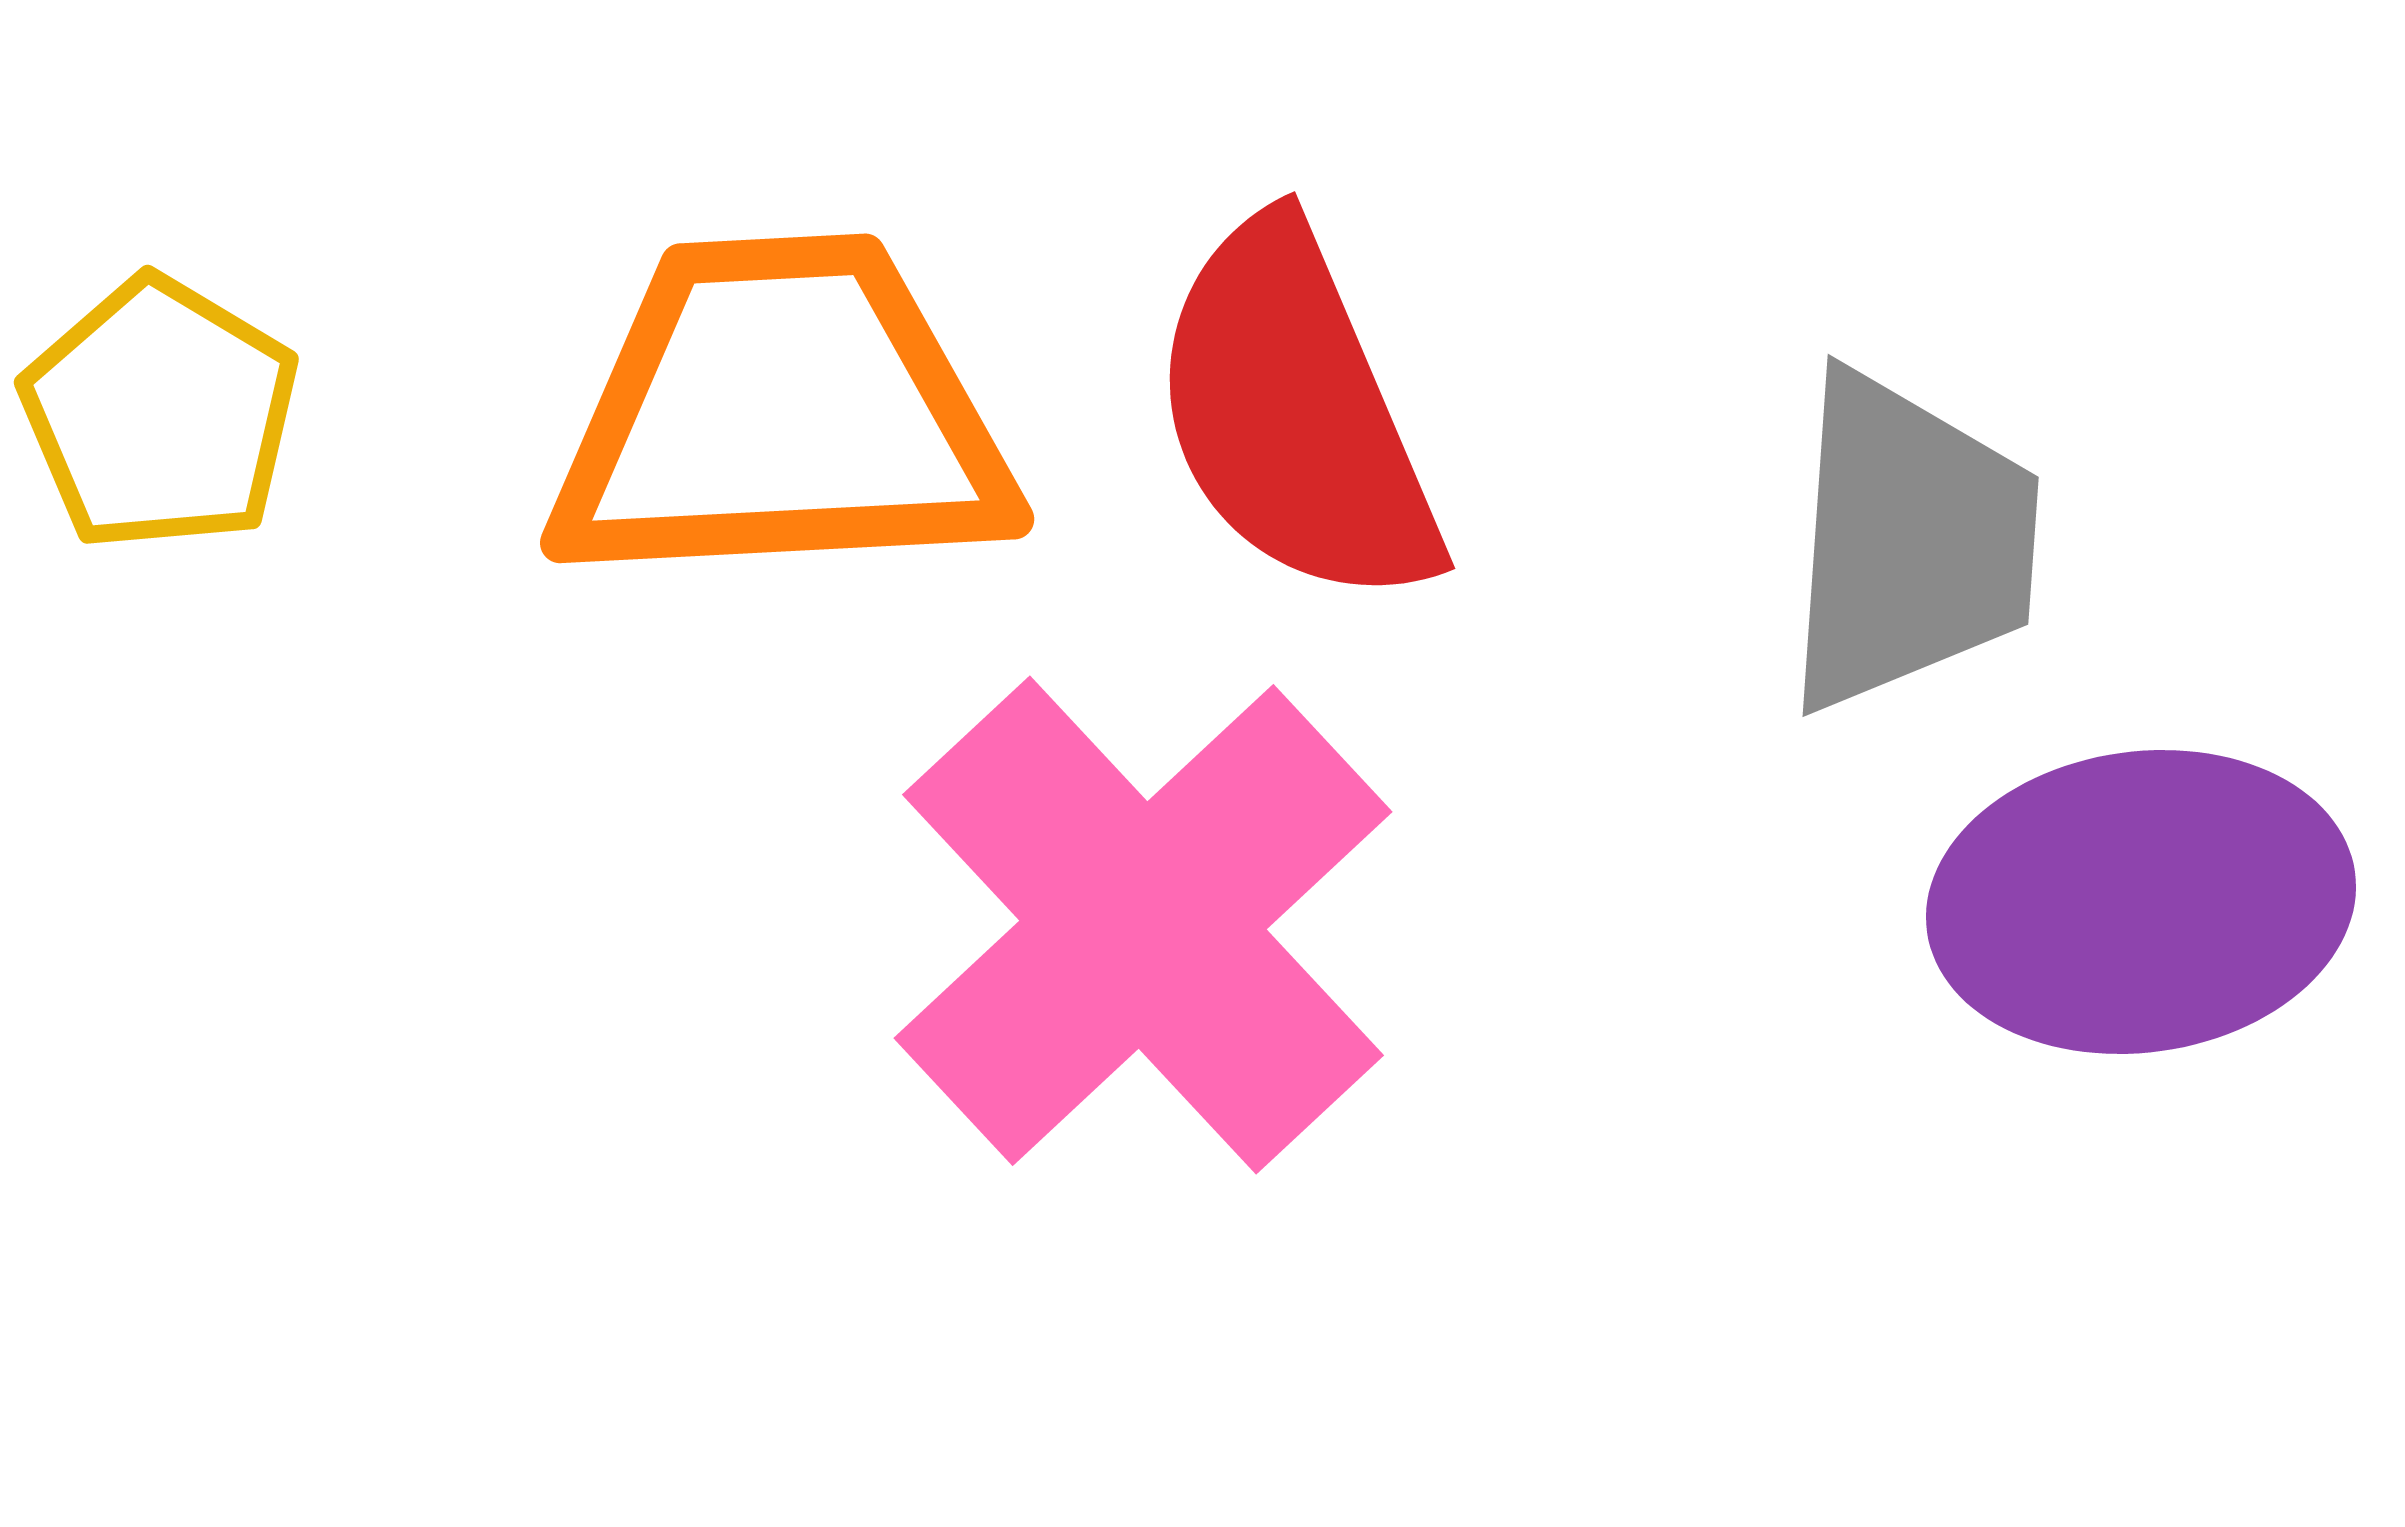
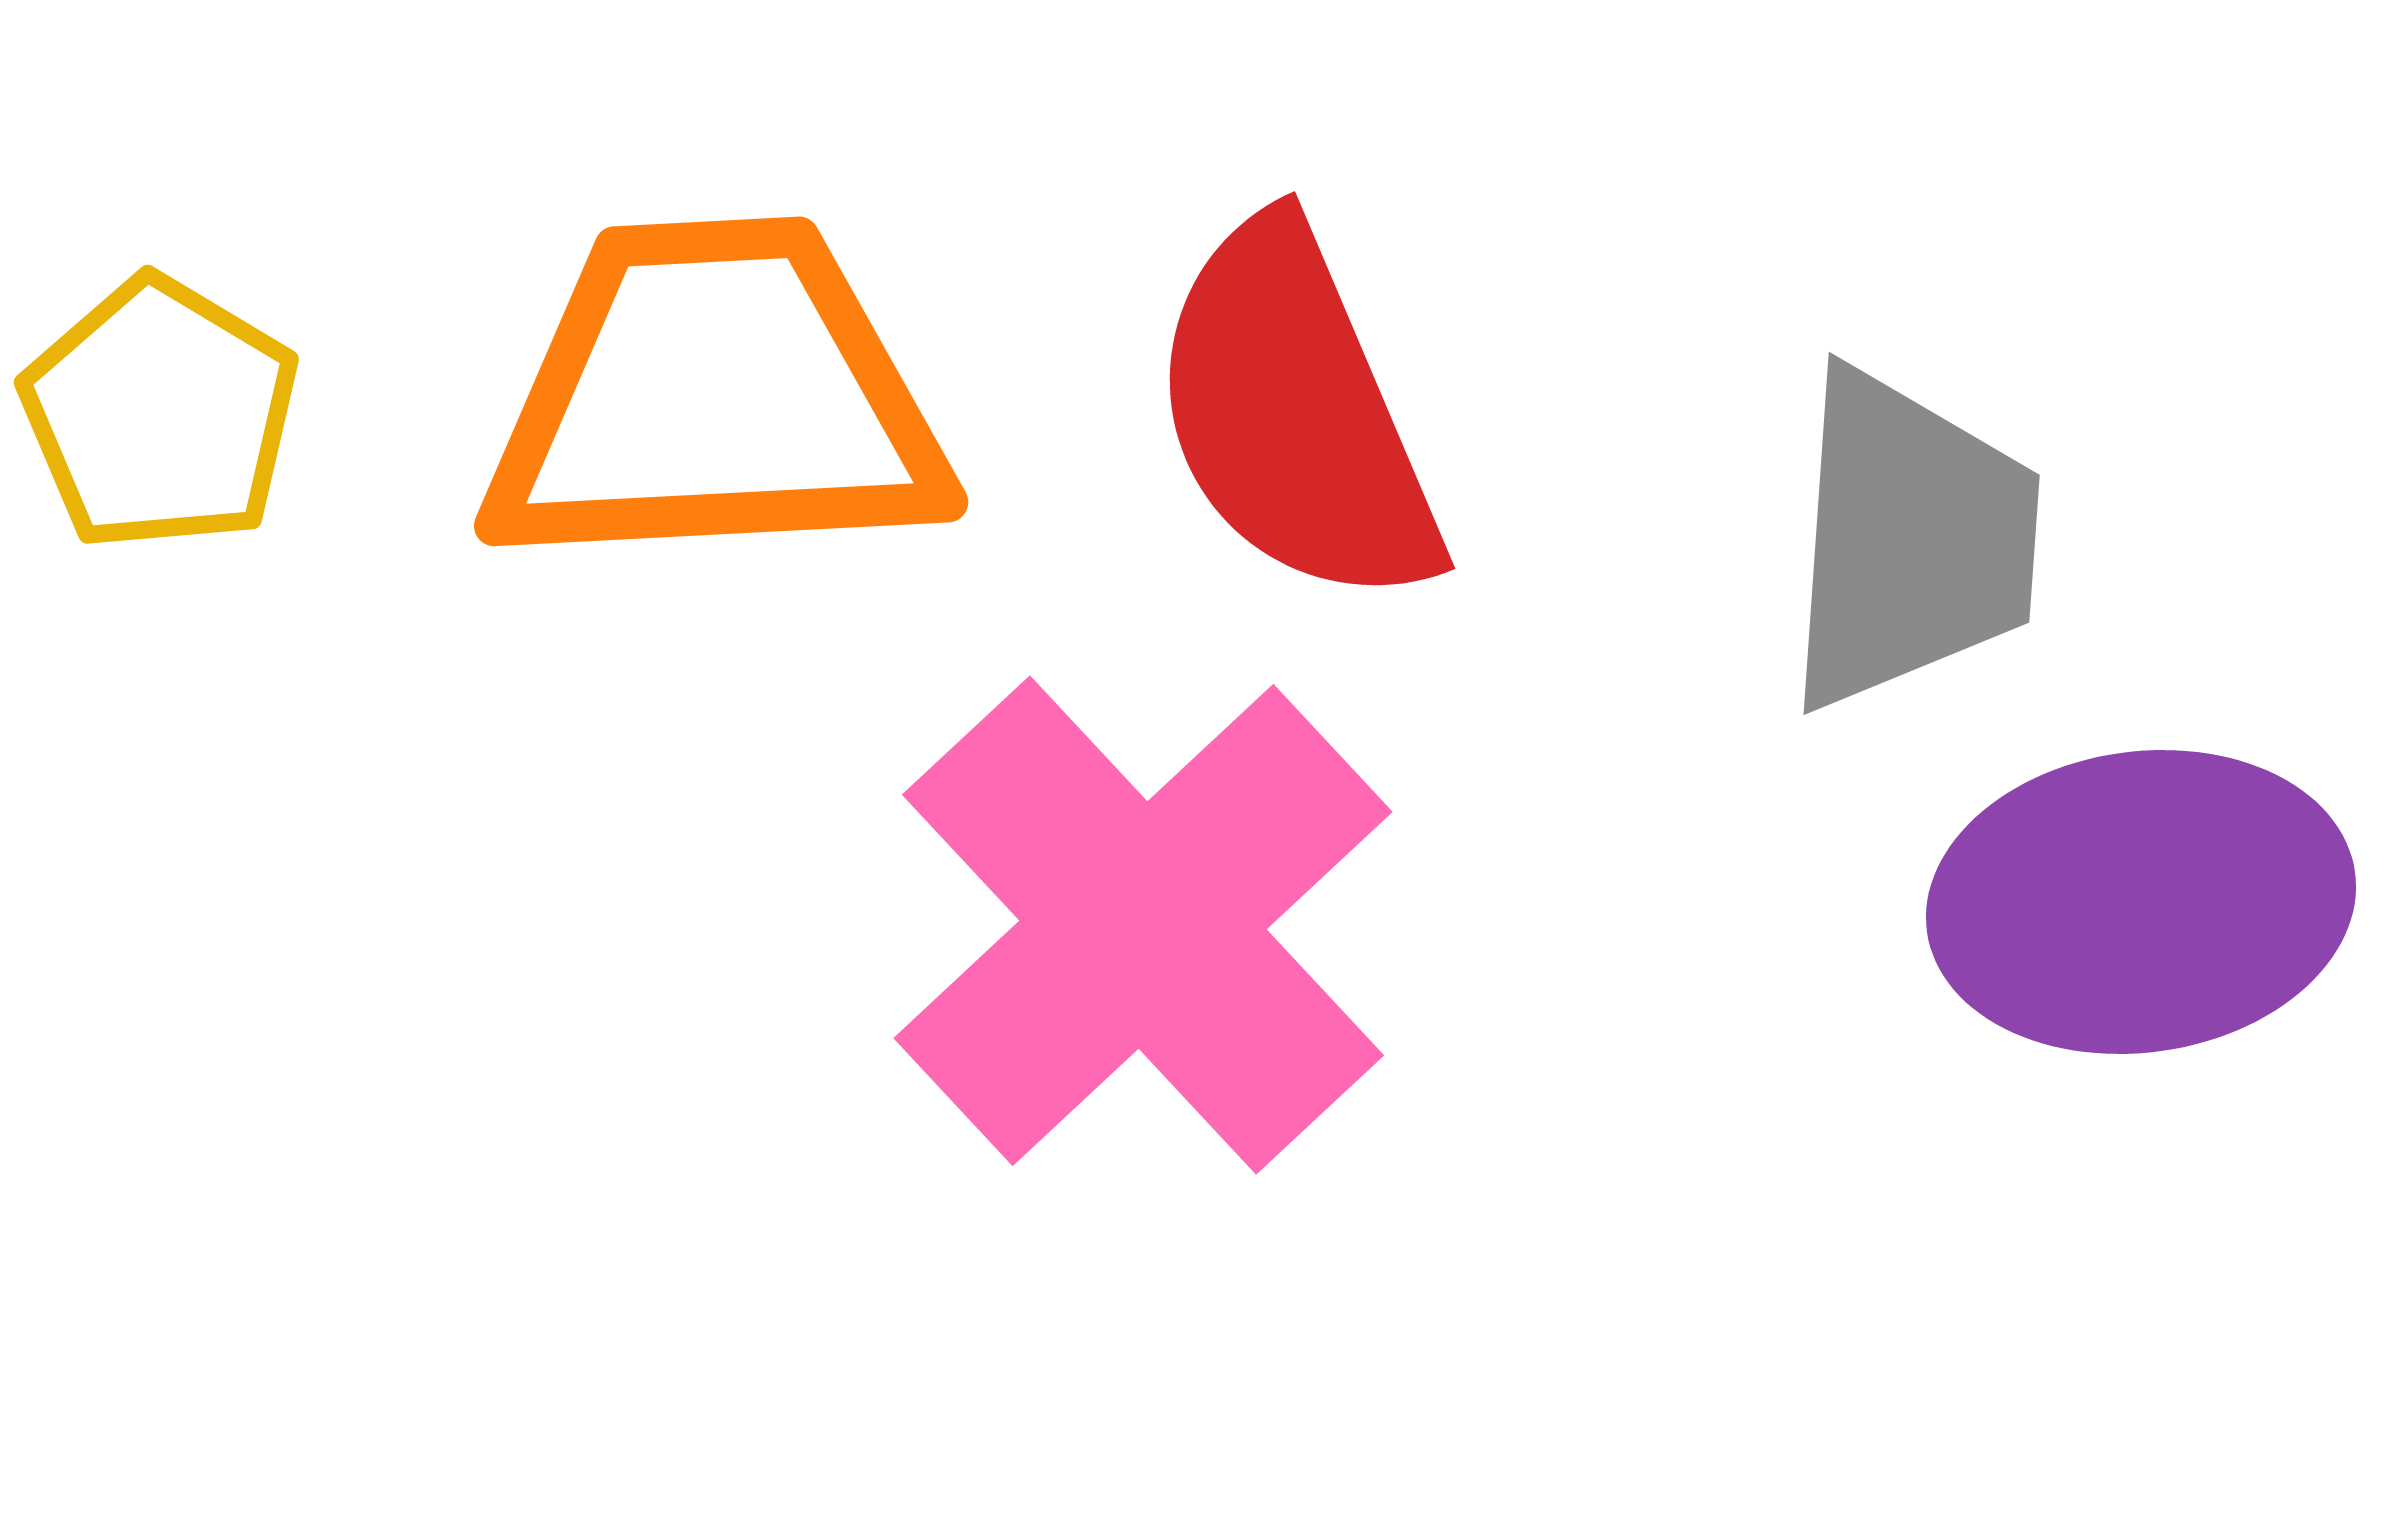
orange trapezoid: moved 66 px left, 17 px up
gray trapezoid: moved 1 px right, 2 px up
